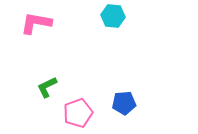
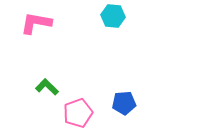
green L-shape: rotated 70 degrees clockwise
